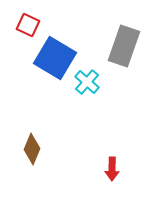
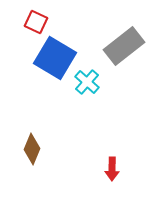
red square: moved 8 px right, 3 px up
gray rectangle: rotated 33 degrees clockwise
